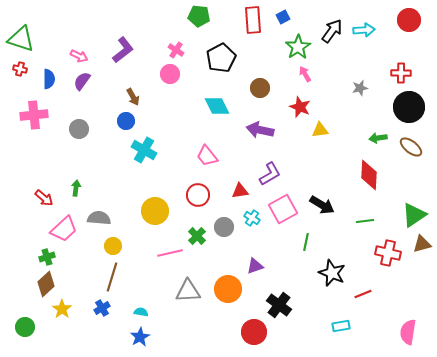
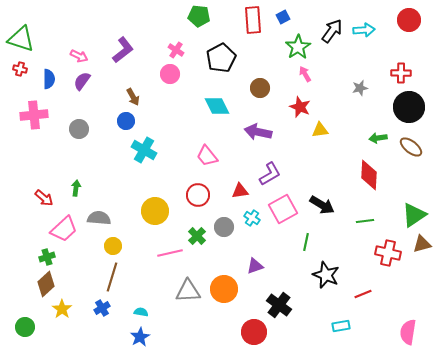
purple arrow at (260, 130): moved 2 px left, 2 px down
black star at (332, 273): moved 6 px left, 2 px down
orange circle at (228, 289): moved 4 px left
